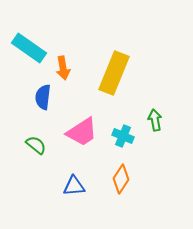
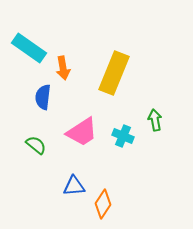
orange diamond: moved 18 px left, 25 px down
